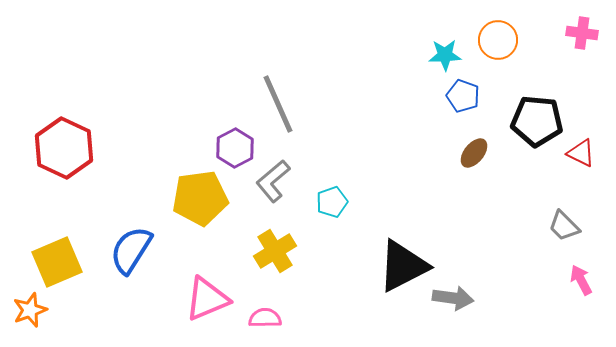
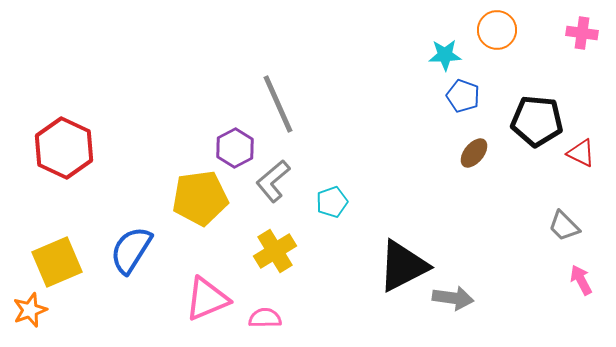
orange circle: moved 1 px left, 10 px up
